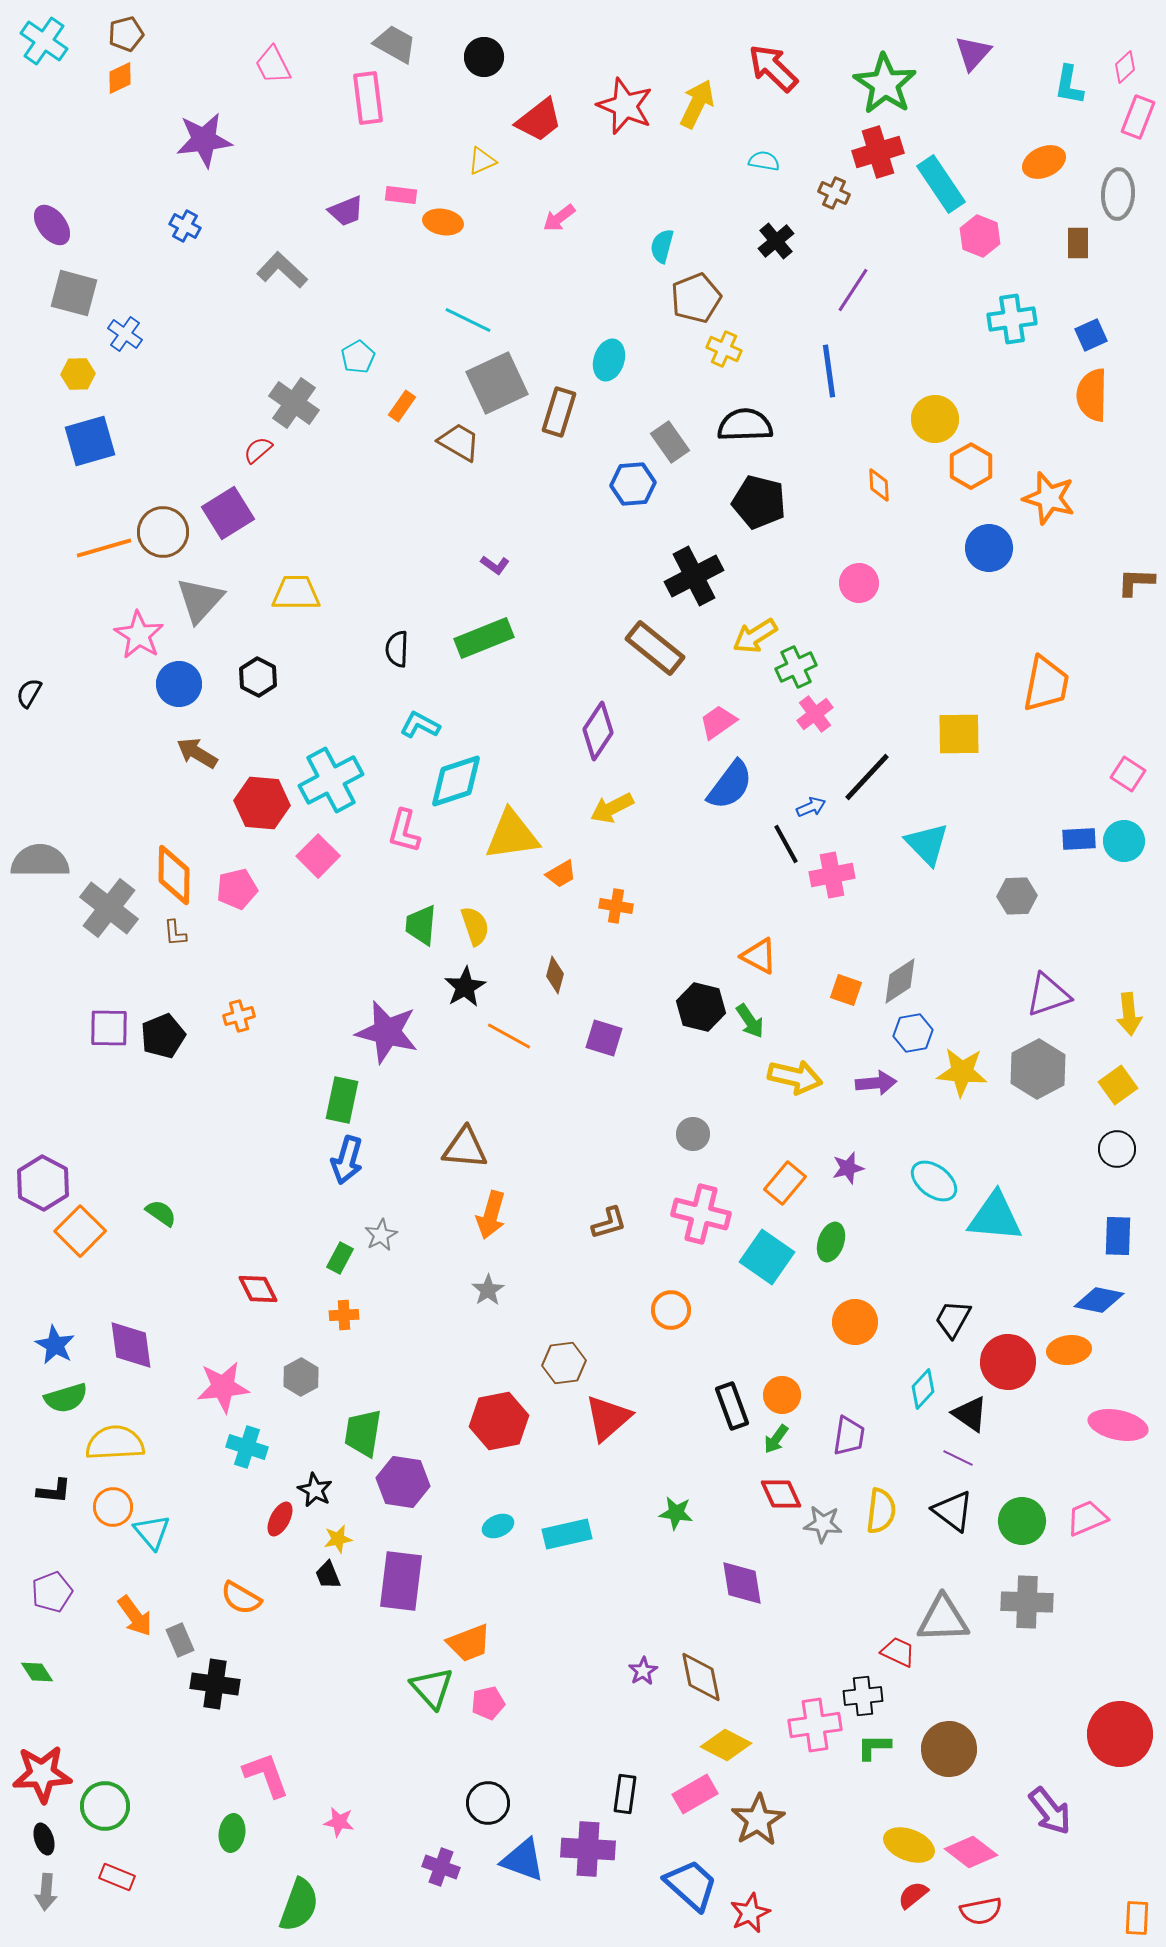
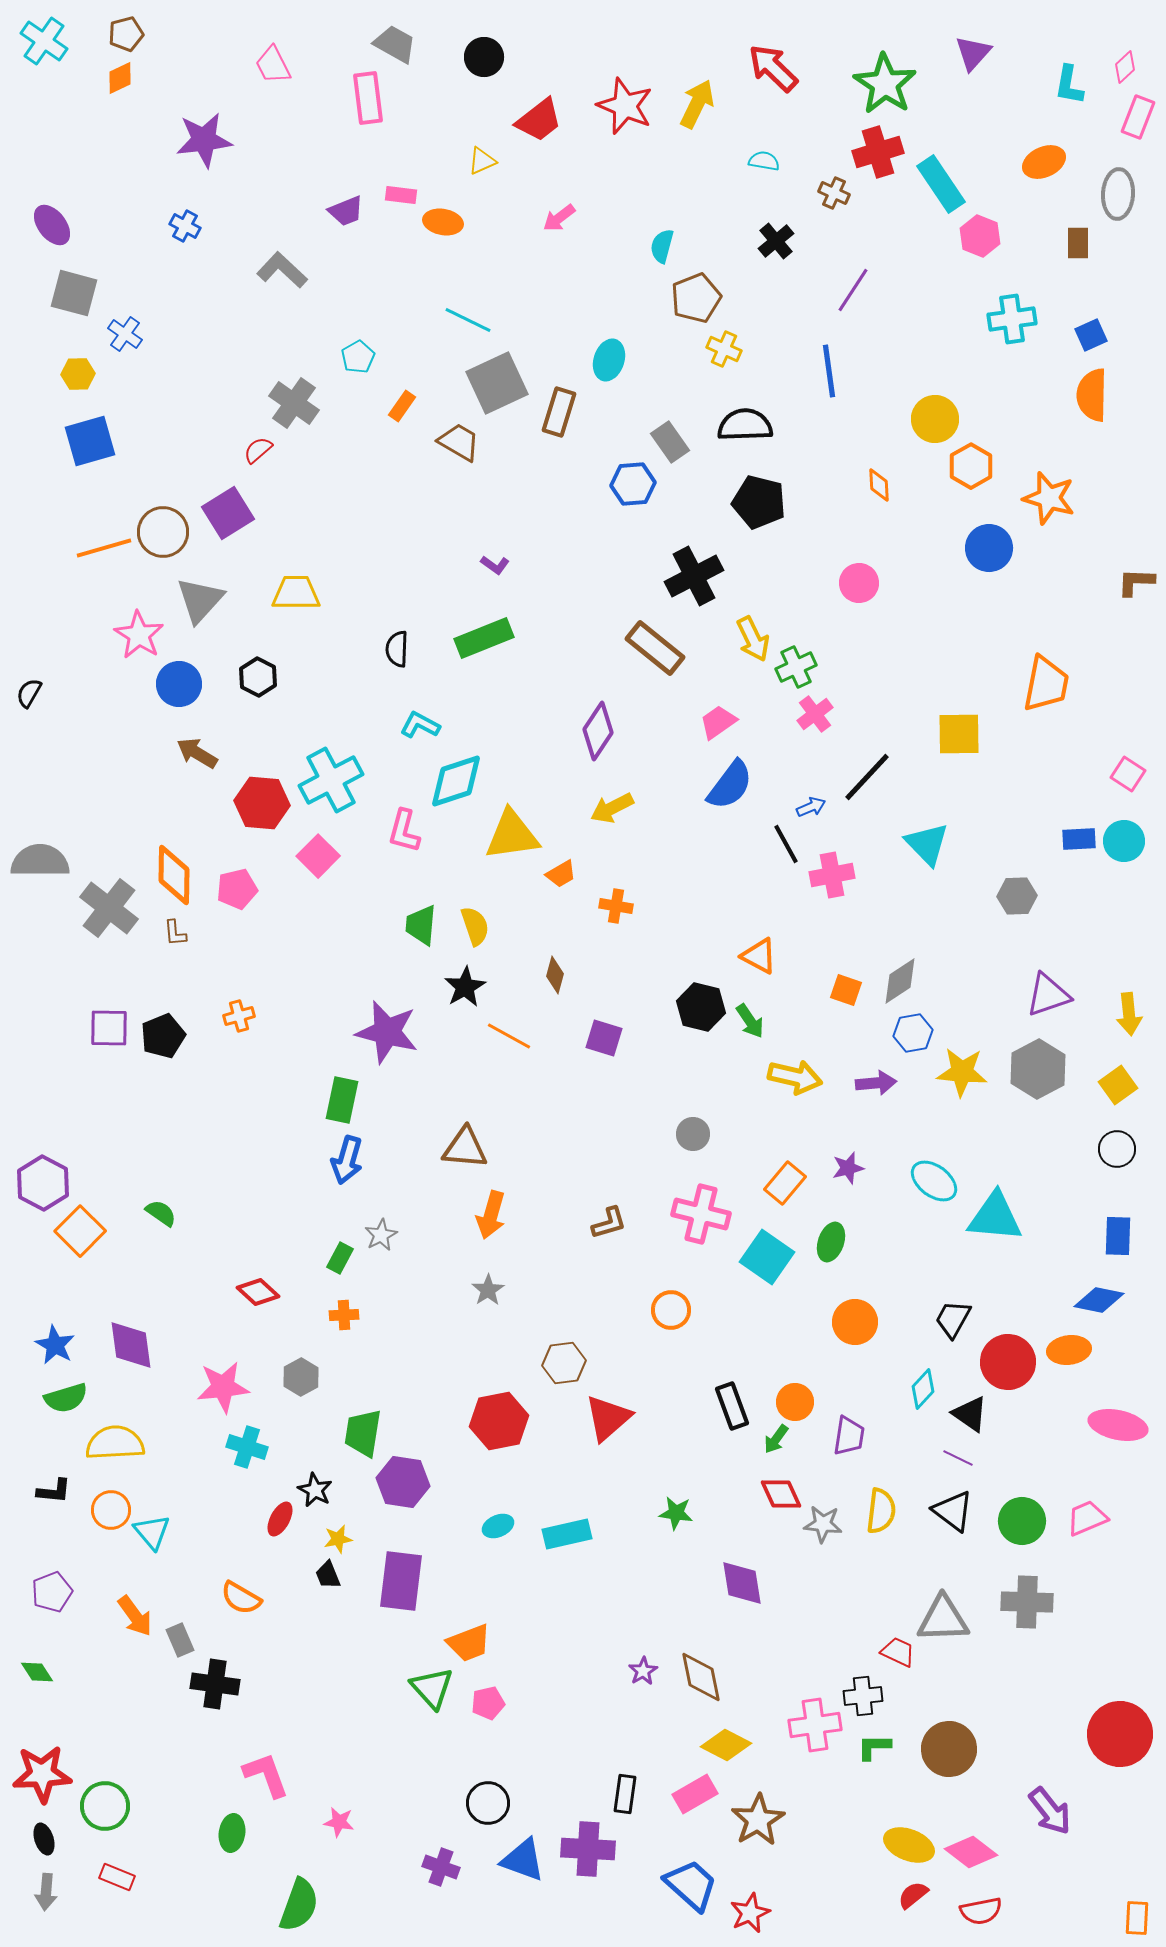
yellow arrow at (755, 636): moved 2 px left, 3 px down; rotated 84 degrees counterclockwise
red diamond at (258, 1289): moved 3 px down; rotated 21 degrees counterclockwise
orange circle at (782, 1395): moved 13 px right, 7 px down
orange circle at (113, 1507): moved 2 px left, 3 px down
